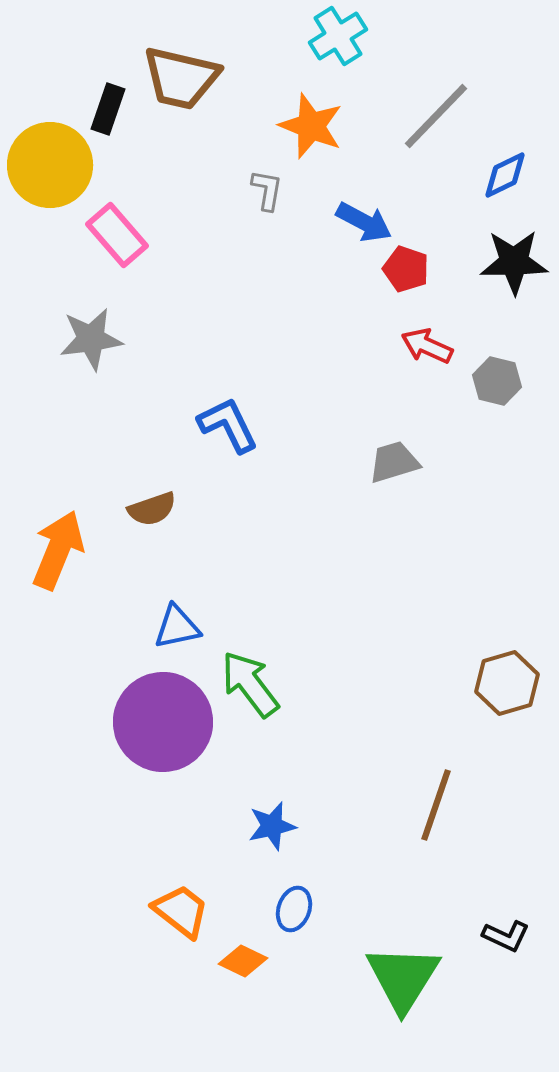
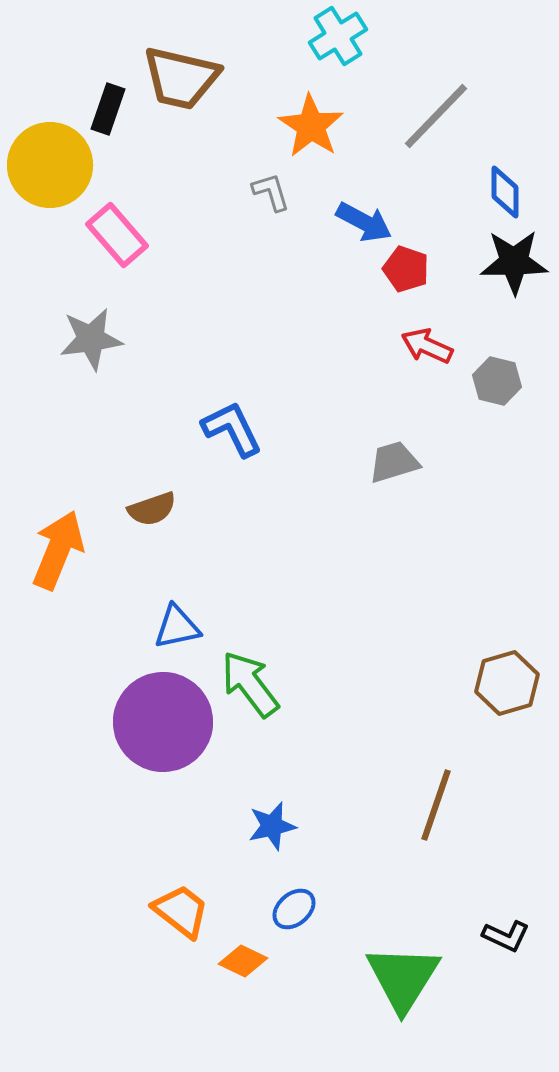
orange star: rotated 12 degrees clockwise
blue diamond: moved 17 px down; rotated 64 degrees counterclockwise
gray L-shape: moved 4 px right, 2 px down; rotated 27 degrees counterclockwise
blue L-shape: moved 4 px right, 4 px down
blue ellipse: rotated 30 degrees clockwise
